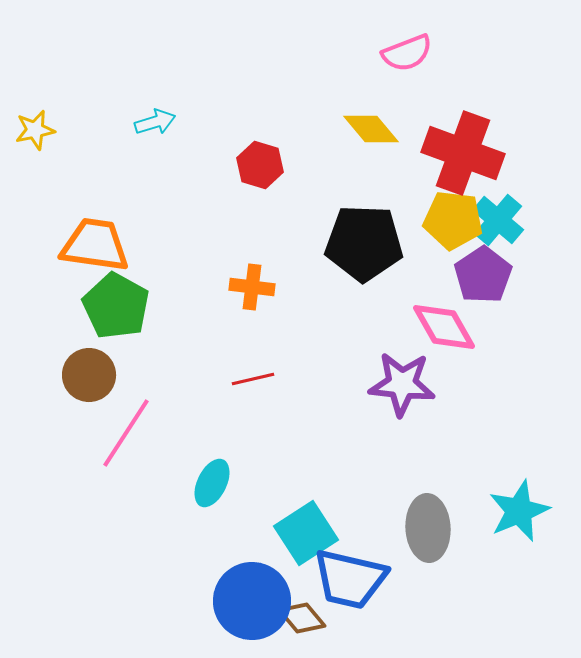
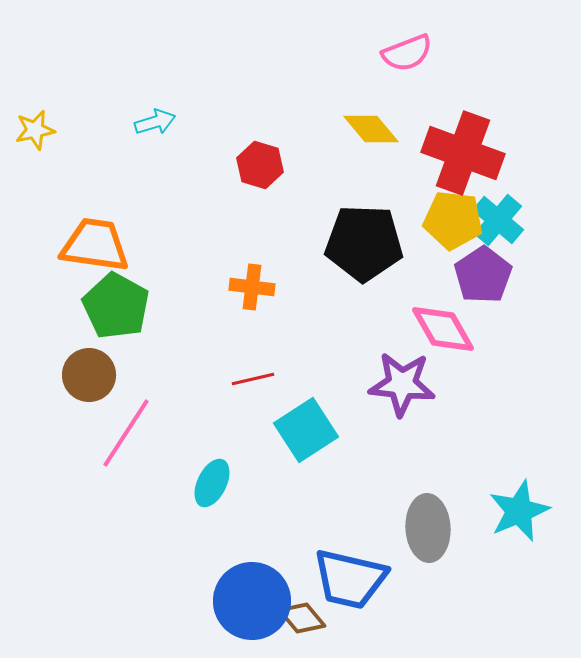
pink diamond: moved 1 px left, 2 px down
cyan square: moved 103 px up
